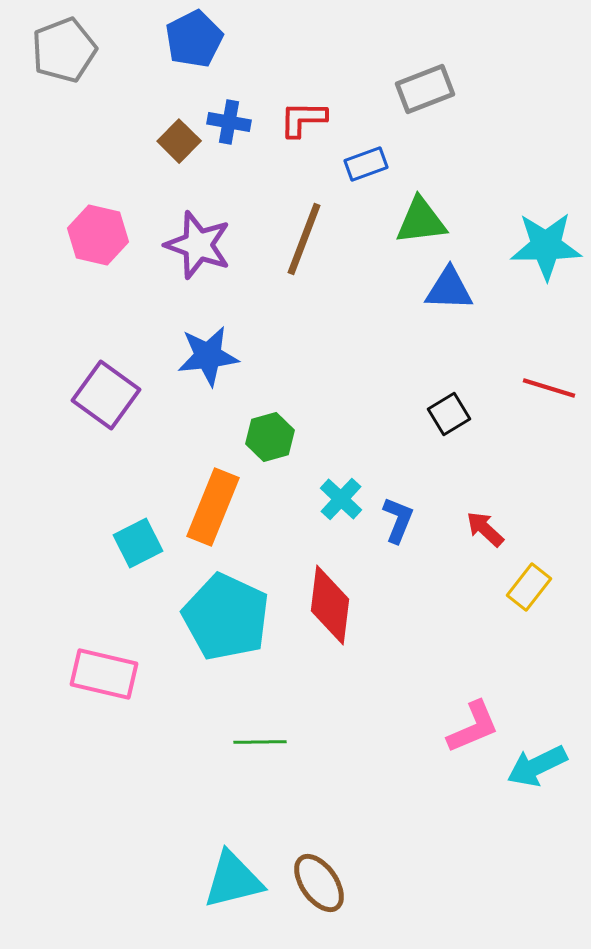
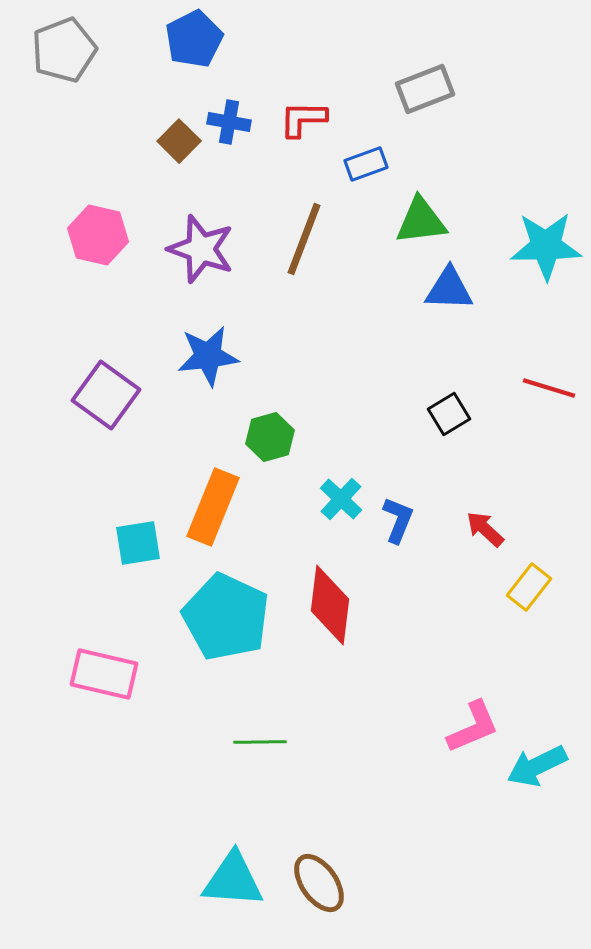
purple star: moved 3 px right, 4 px down
cyan square: rotated 18 degrees clockwise
cyan triangle: rotated 18 degrees clockwise
